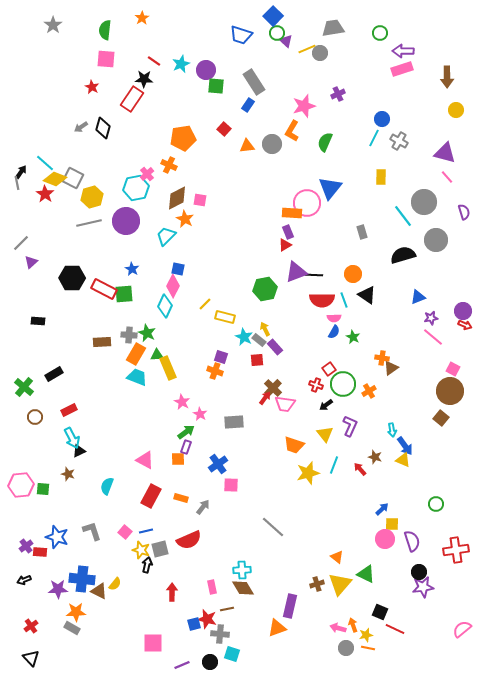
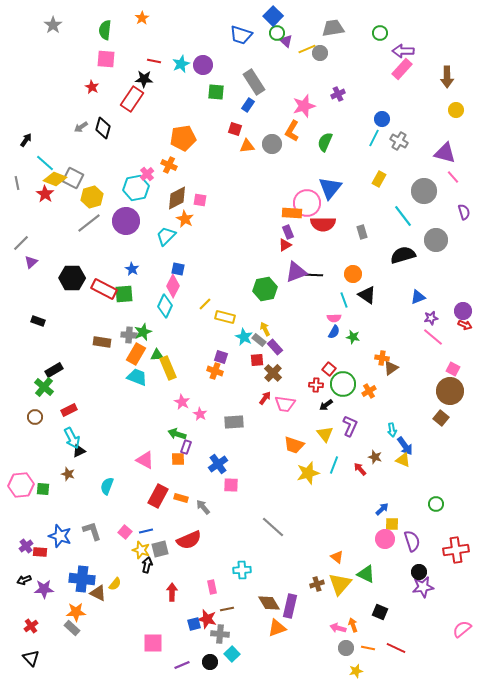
red line at (154, 61): rotated 24 degrees counterclockwise
pink rectangle at (402, 69): rotated 30 degrees counterclockwise
purple circle at (206, 70): moved 3 px left, 5 px up
green square at (216, 86): moved 6 px down
red square at (224, 129): moved 11 px right; rotated 24 degrees counterclockwise
black arrow at (21, 172): moved 5 px right, 32 px up
yellow rectangle at (381, 177): moved 2 px left, 2 px down; rotated 28 degrees clockwise
pink line at (447, 177): moved 6 px right
gray circle at (424, 202): moved 11 px up
gray line at (89, 223): rotated 25 degrees counterclockwise
red semicircle at (322, 300): moved 1 px right, 76 px up
black rectangle at (38, 321): rotated 16 degrees clockwise
green star at (147, 333): moved 4 px left, 1 px up; rotated 24 degrees clockwise
green star at (353, 337): rotated 16 degrees counterclockwise
brown rectangle at (102, 342): rotated 12 degrees clockwise
red square at (329, 369): rotated 16 degrees counterclockwise
black rectangle at (54, 374): moved 4 px up
red cross at (316, 385): rotated 16 degrees counterclockwise
green cross at (24, 387): moved 20 px right
brown cross at (273, 388): moved 15 px up
green arrow at (186, 432): moved 9 px left, 2 px down; rotated 126 degrees counterclockwise
red rectangle at (151, 496): moved 7 px right
gray arrow at (203, 507): rotated 77 degrees counterclockwise
blue star at (57, 537): moved 3 px right, 1 px up
brown diamond at (243, 588): moved 26 px right, 15 px down
purple star at (58, 589): moved 14 px left
brown triangle at (99, 591): moved 1 px left, 2 px down
gray rectangle at (72, 628): rotated 14 degrees clockwise
red line at (395, 629): moved 1 px right, 19 px down
yellow star at (366, 635): moved 10 px left, 36 px down
cyan square at (232, 654): rotated 28 degrees clockwise
